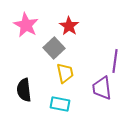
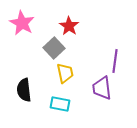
pink star: moved 4 px left, 2 px up
